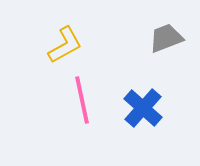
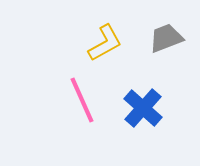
yellow L-shape: moved 40 px right, 2 px up
pink line: rotated 12 degrees counterclockwise
